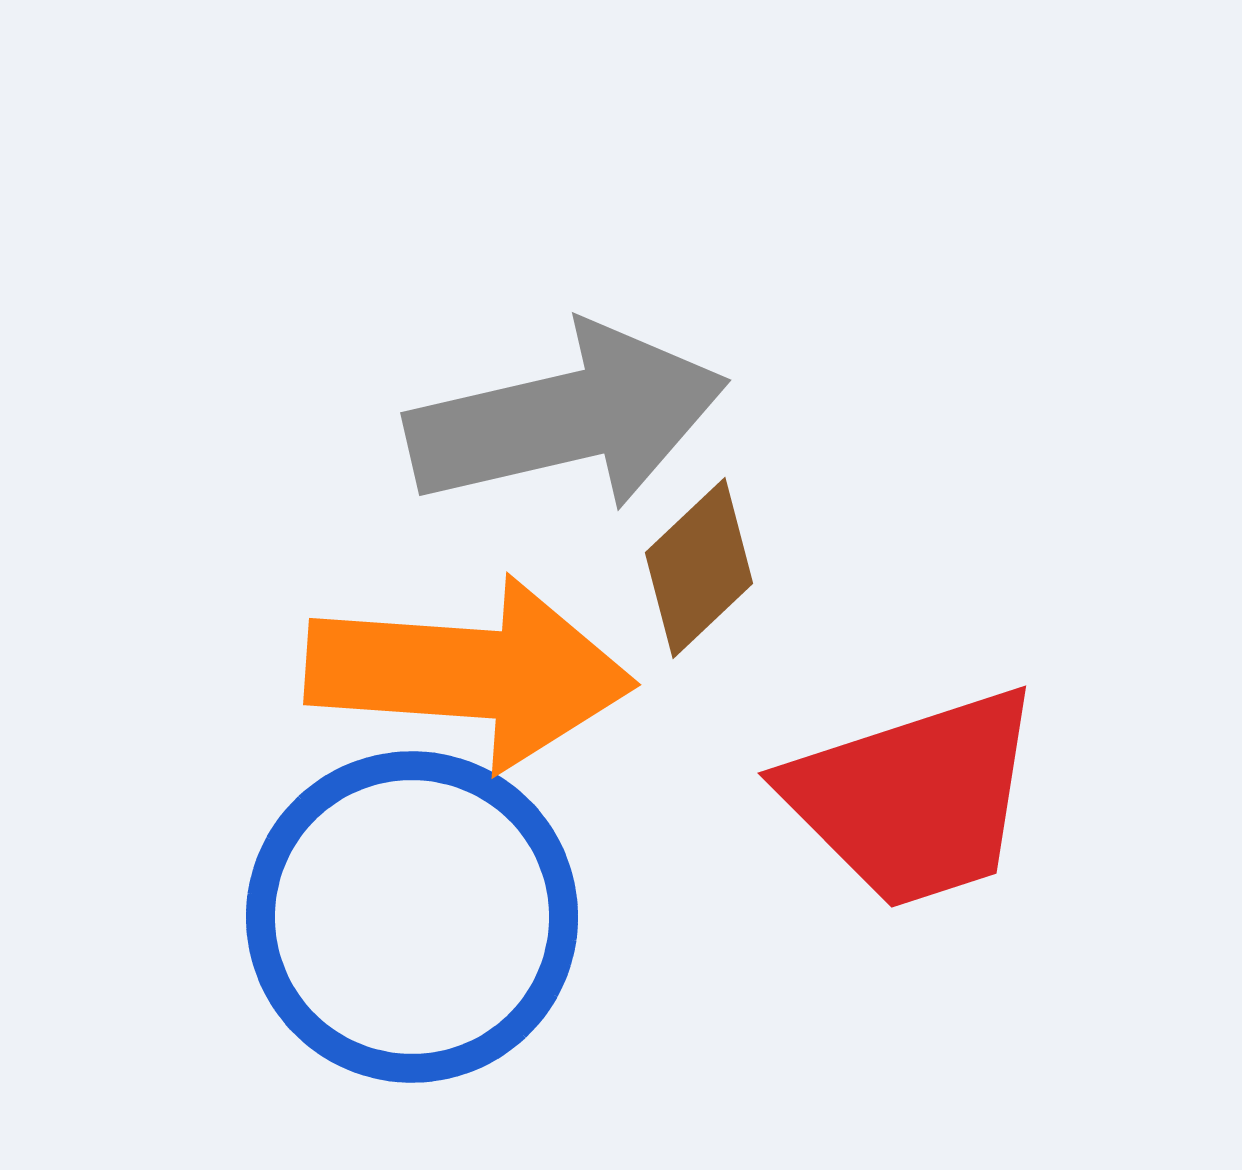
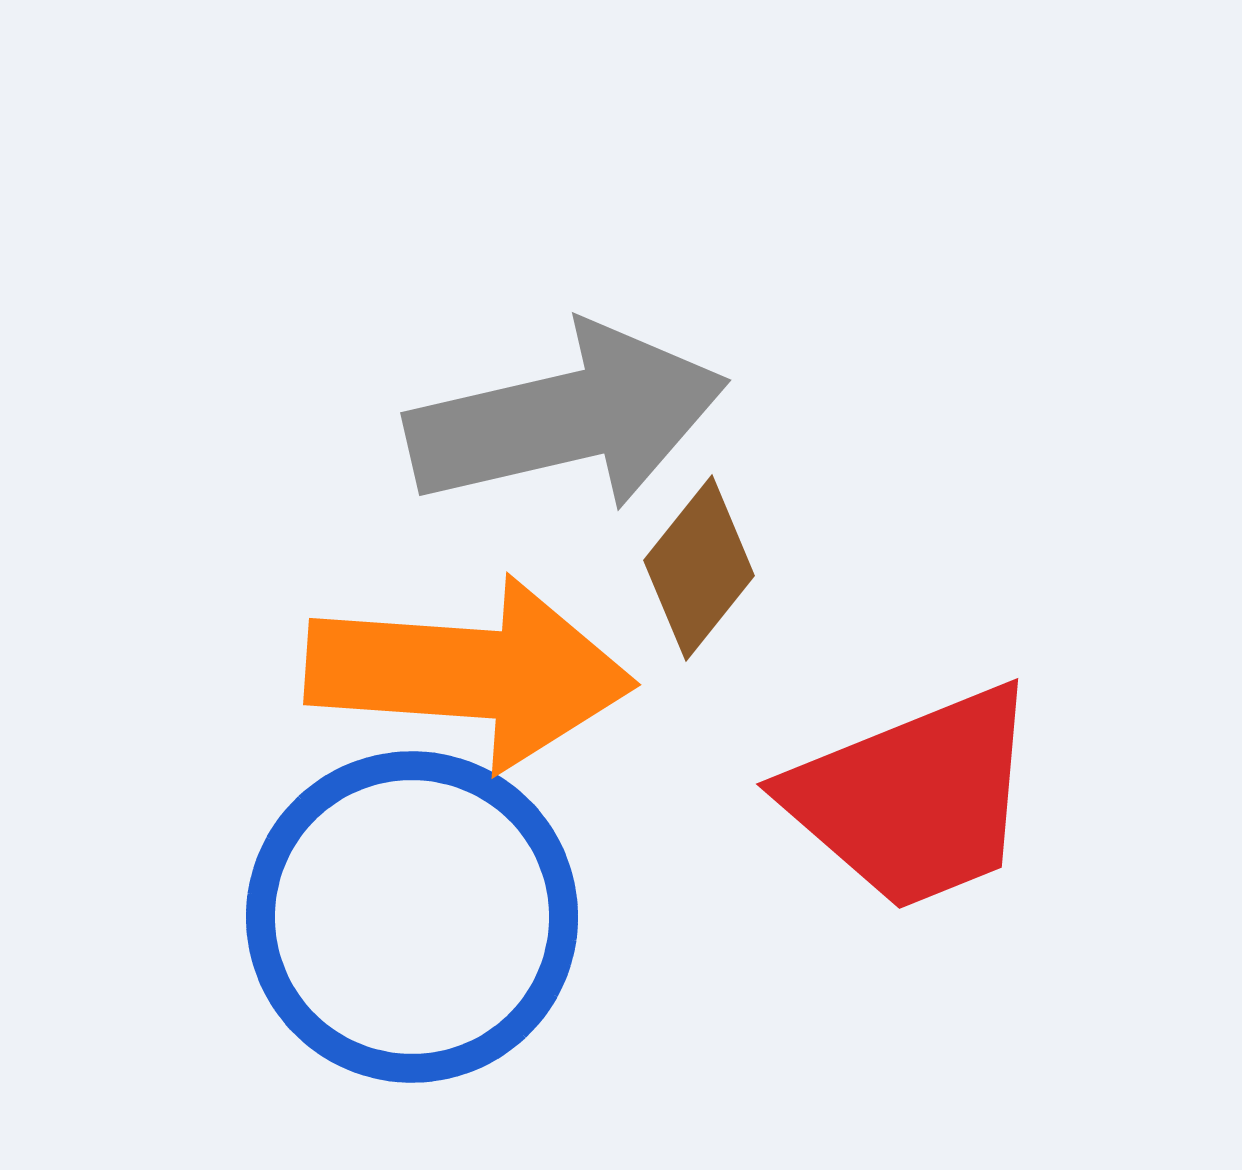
brown diamond: rotated 8 degrees counterclockwise
red trapezoid: rotated 4 degrees counterclockwise
